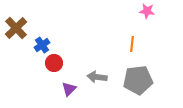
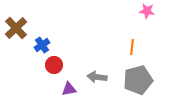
orange line: moved 3 px down
red circle: moved 2 px down
gray pentagon: rotated 8 degrees counterclockwise
purple triangle: rotated 35 degrees clockwise
